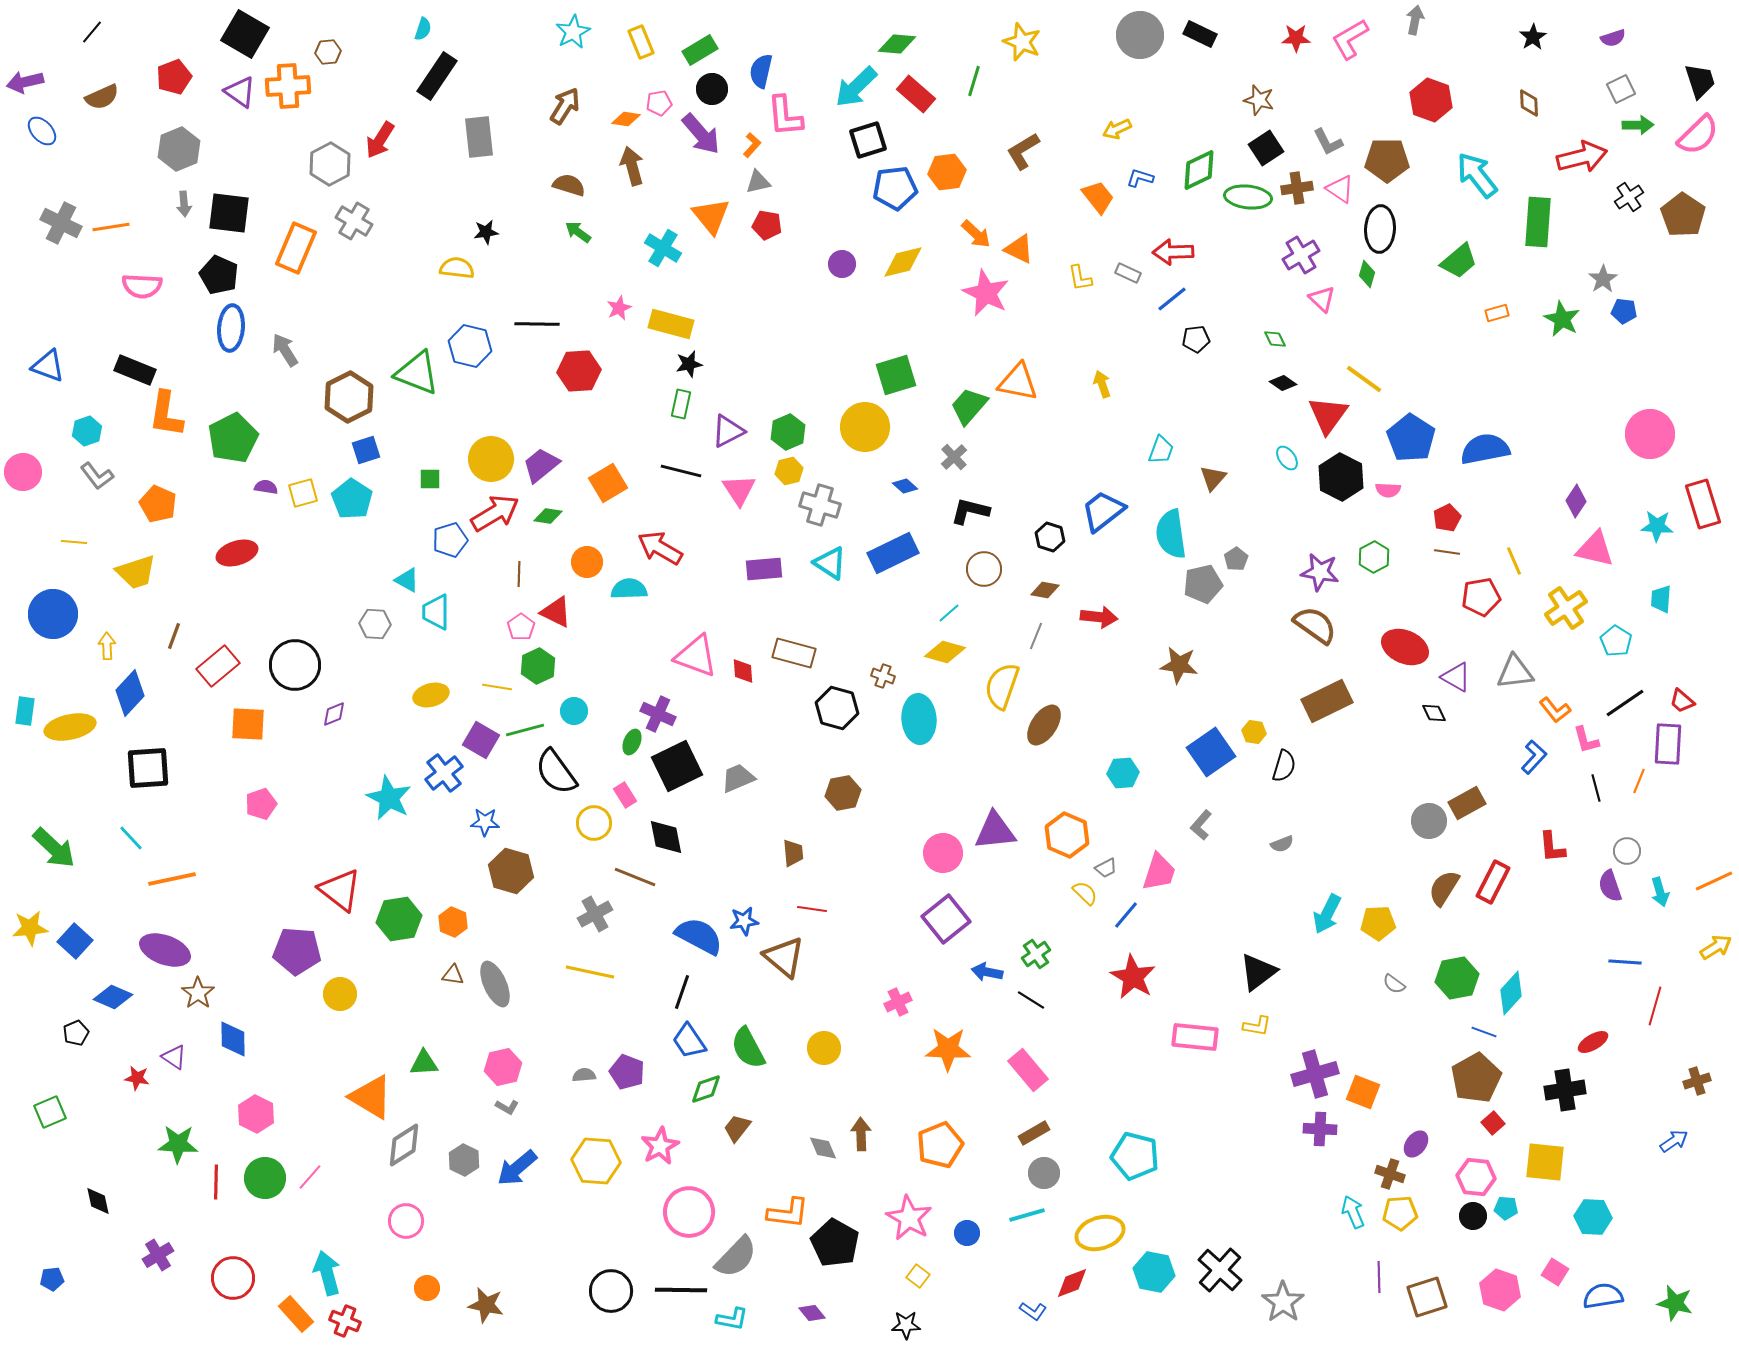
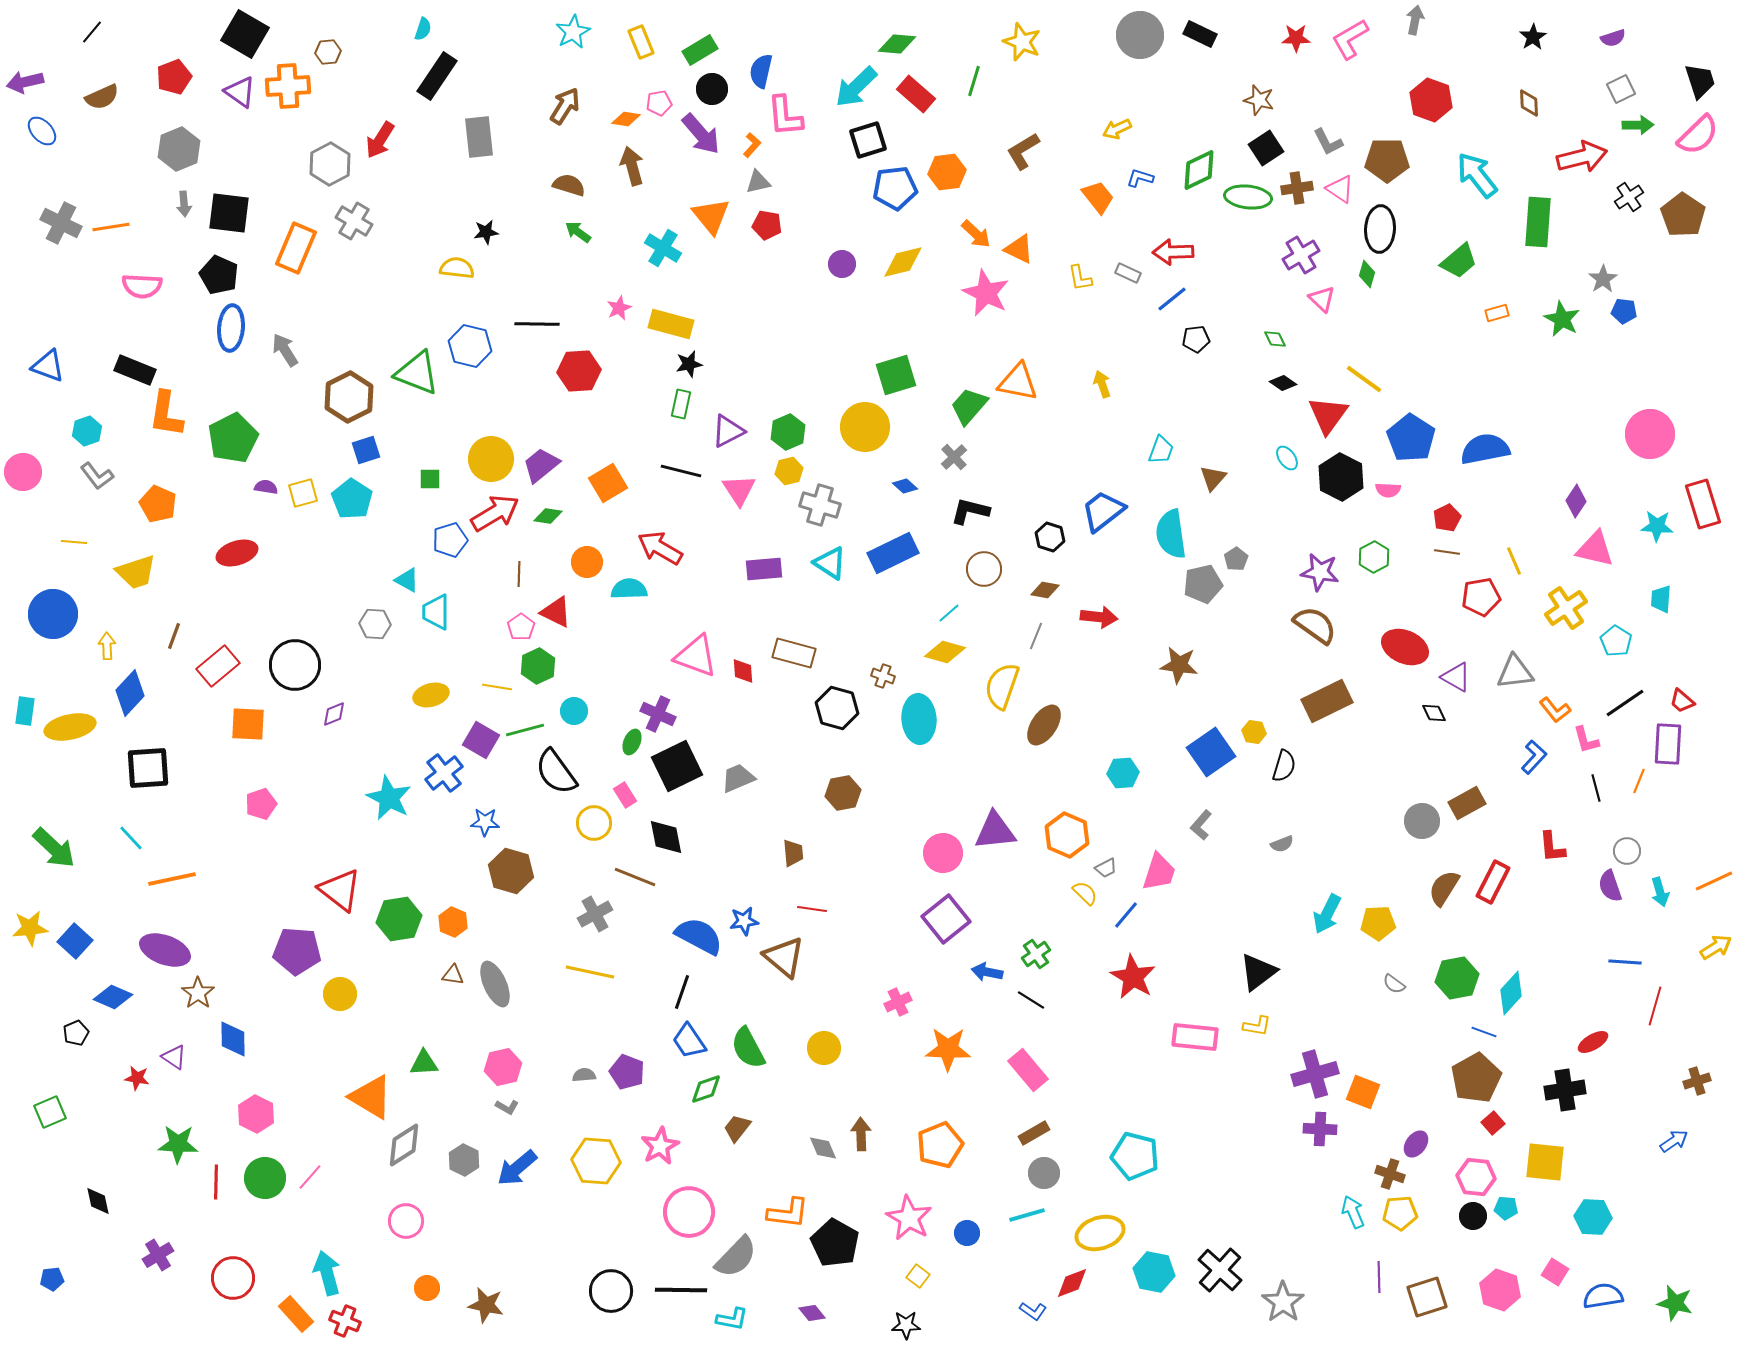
gray circle at (1429, 821): moved 7 px left
